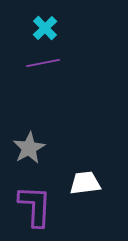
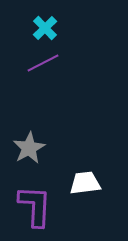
purple line: rotated 16 degrees counterclockwise
